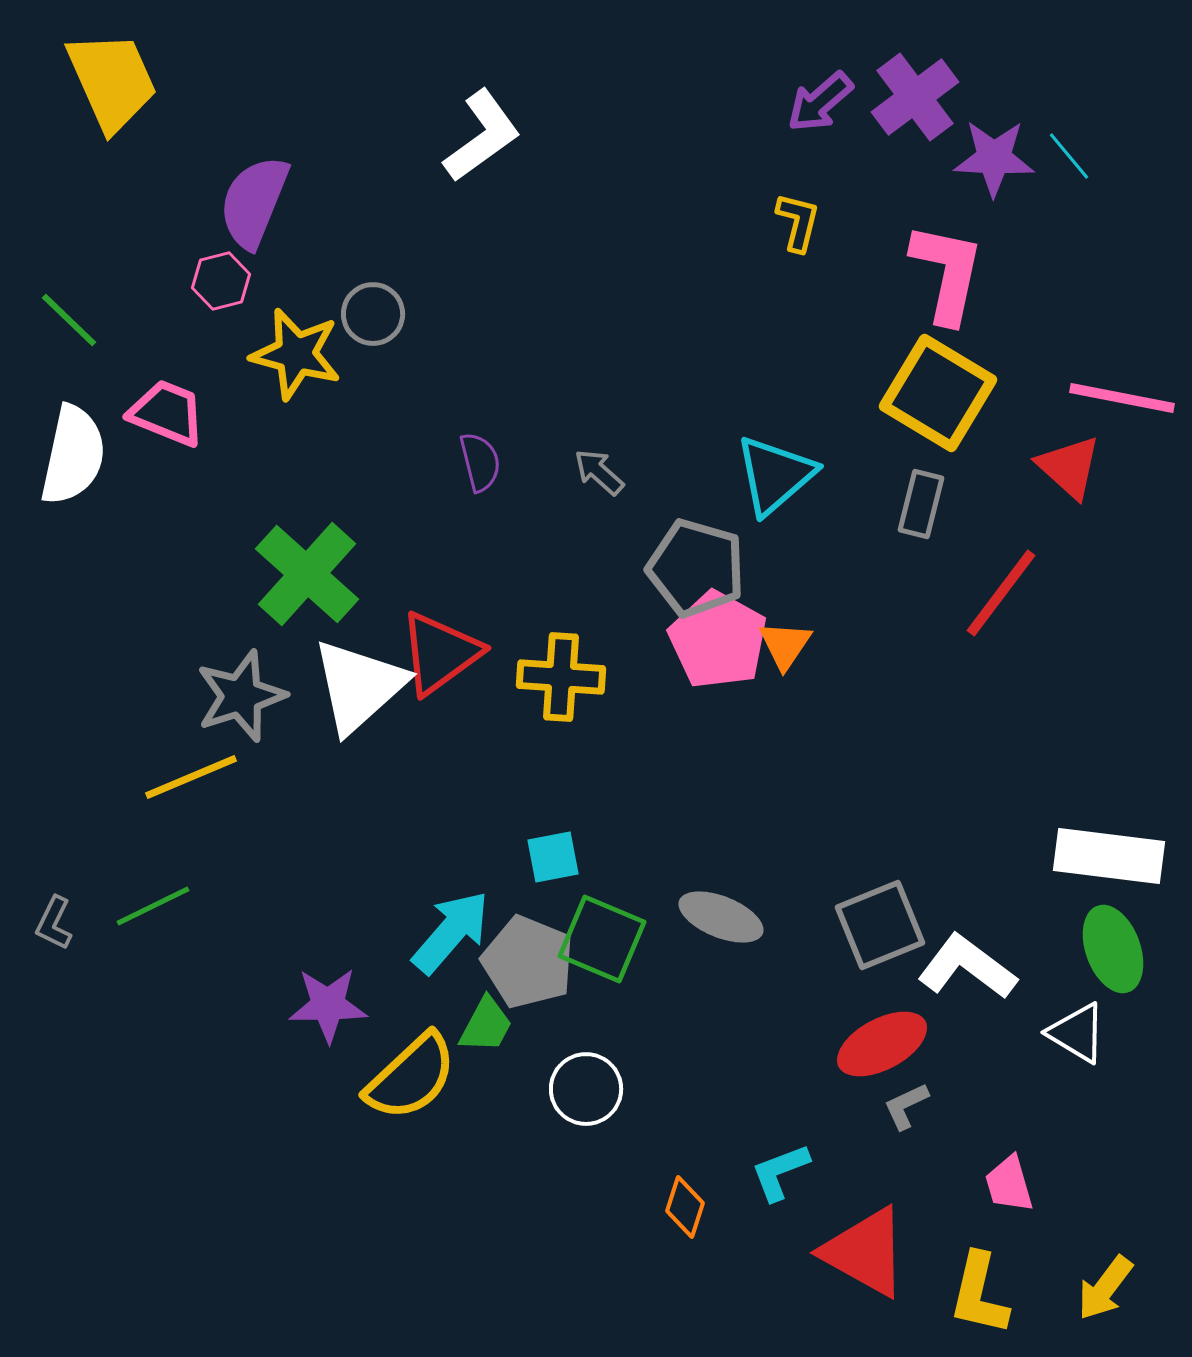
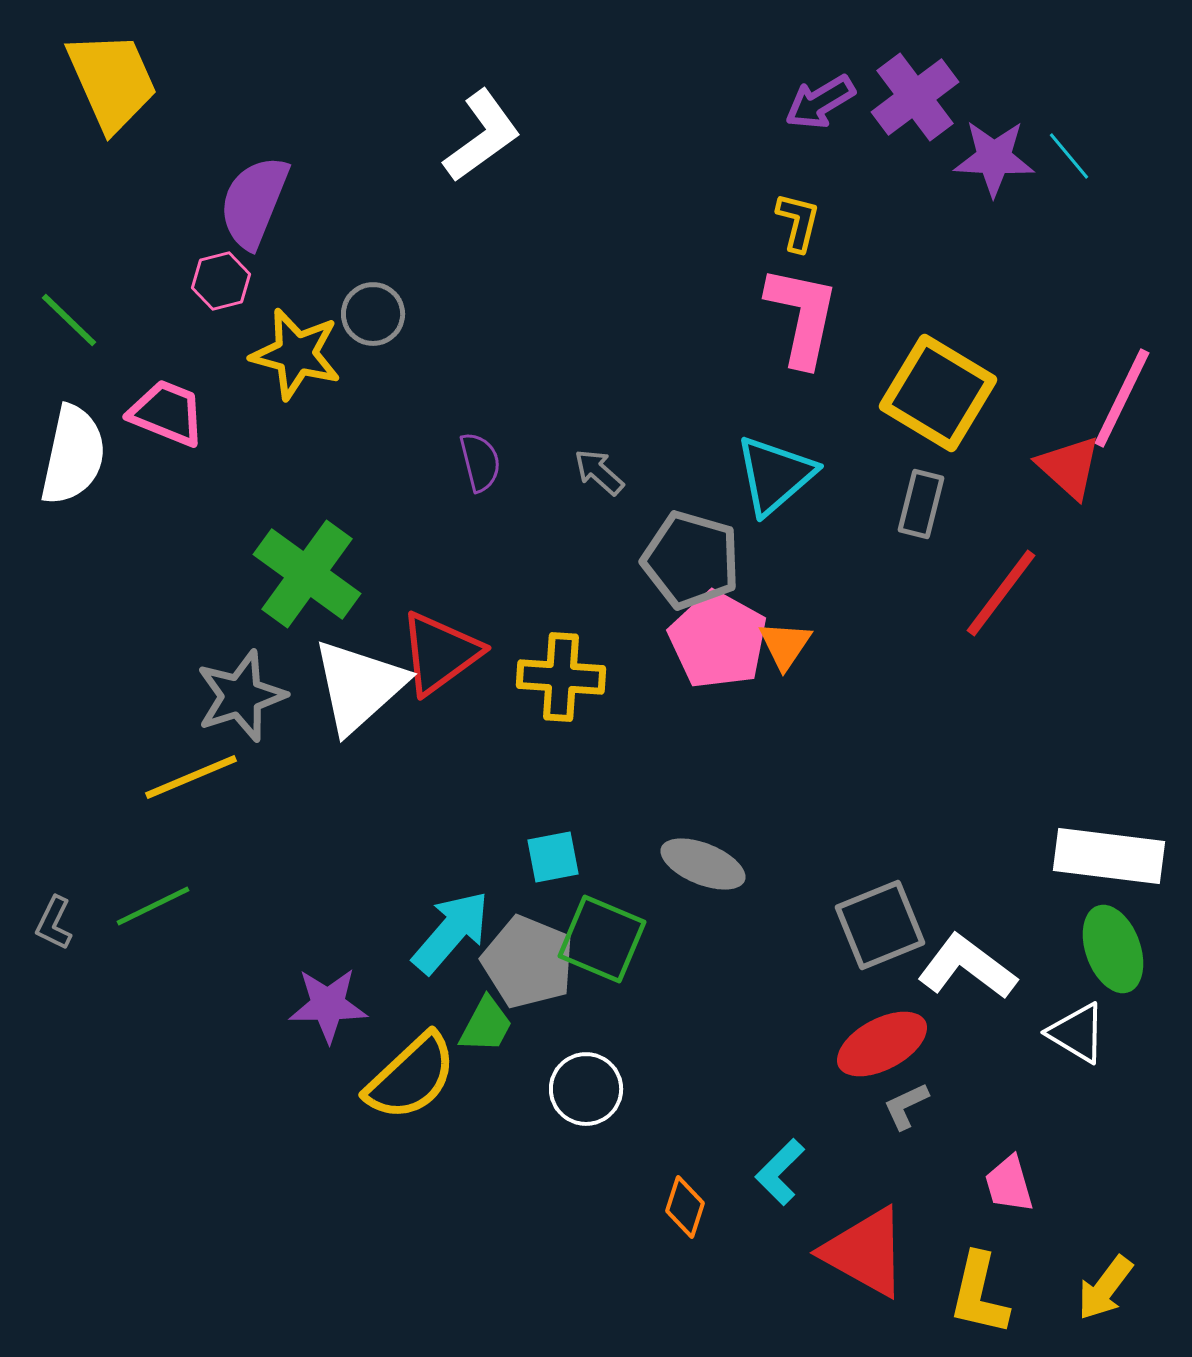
purple arrow at (820, 102): rotated 10 degrees clockwise
pink L-shape at (947, 273): moved 145 px left, 43 px down
pink line at (1122, 398): rotated 75 degrees counterclockwise
gray pentagon at (696, 568): moved 5 px left, 8 px up
green cross at (307, 574): rotated 6 degrees counterclockwise
gray ellipse at (721, 917): moved 18 px left, 53 px up
cyan L-shape at (780, 1172): rotated 24 degrees counterclockwise
